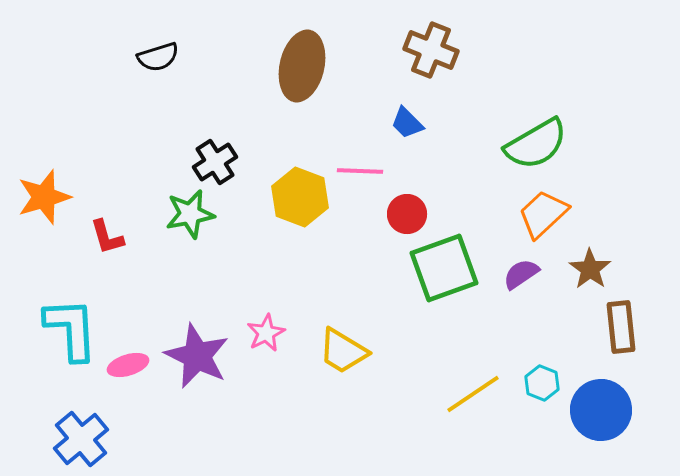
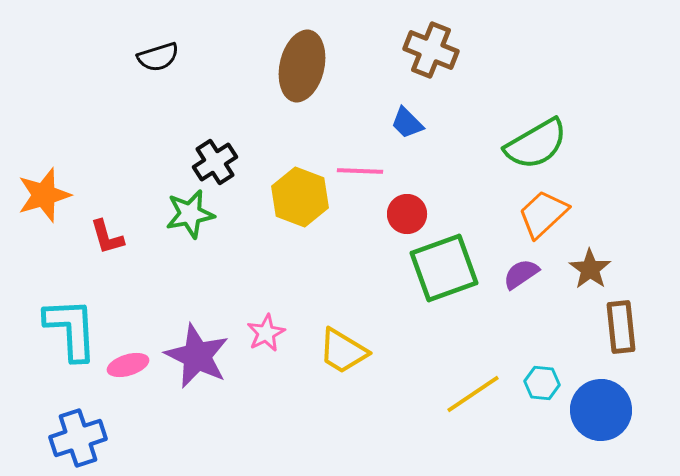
orange star: moved 2 px up
cyan hexagon: rotated 16 degrees counterclockwise
blue cross: moved 3 px left, 1 px up; rotated 22 degrees clockwise
